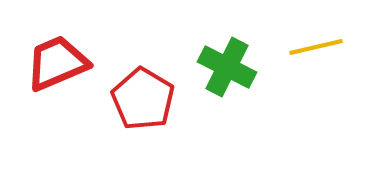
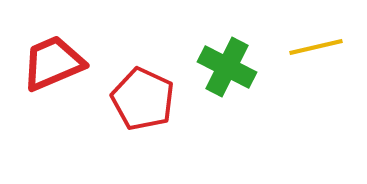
red trapezoid: moved 4 px left
red pentagon: rotated 6 degrees counterclockwise
